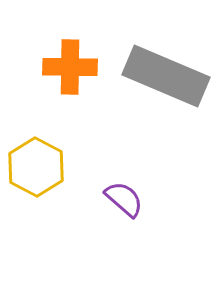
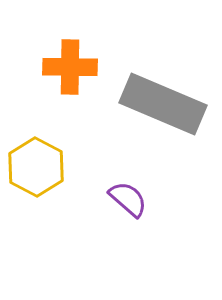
gray rectangle: moved 3 px left, 28 px down
purple semicircle: moved 4 px right
